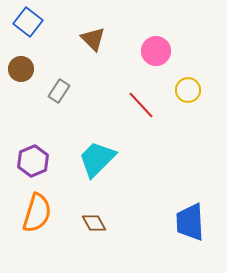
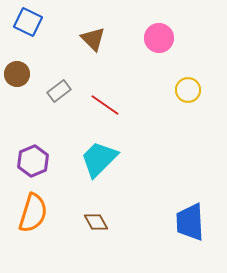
blue square: rotated 12 degrees counterclockwise
pink circle: moved 3 px right, 13 px up
brown circle: moved 4 px left, 5 px down
gray rectangle: rotated 20 degrees clockwise
red line: moved 36 px left; rotated 12 degrees counterclockwise
cyan trapezoid: moved 2 px right
orange semicircle: moved 4 px left
brown diamond: moved 2 px right, 1 px up
